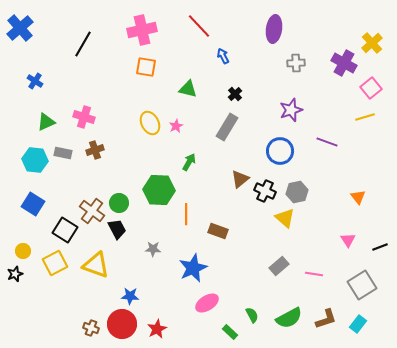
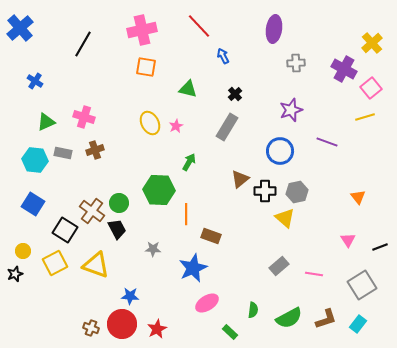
purple cross at (344, 63): moved 6 px down
black cross at (265, 191): rotated 25 degrees counterclockwise
brown rectangle at (218, 231): moved 7 px left, 5 px down
green semicircle at (252, 315): moved 1 px right, 5 px up; rotated 35 degrees clockwise
